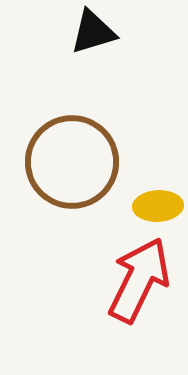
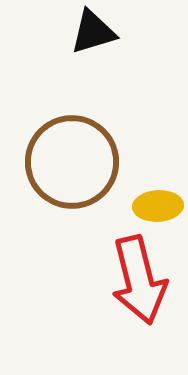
red arrow: rotated 140 degrees clockwise
